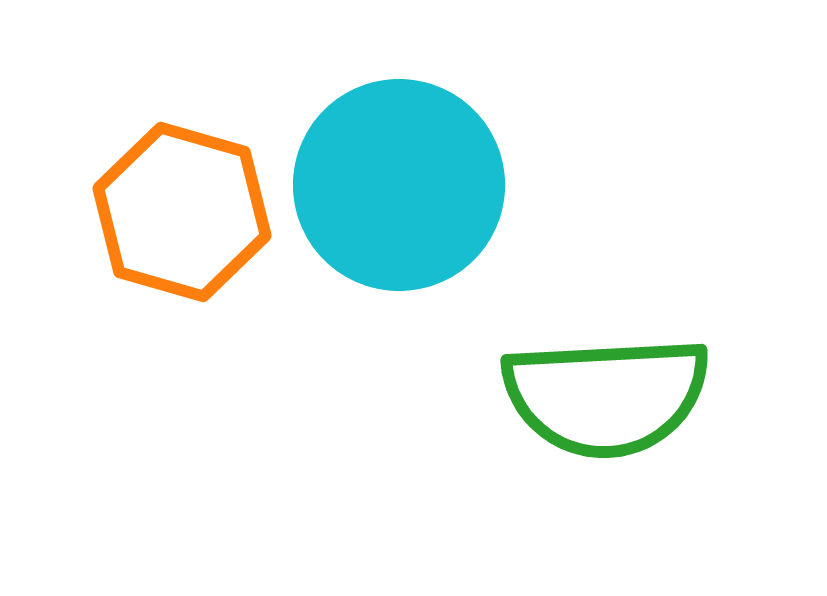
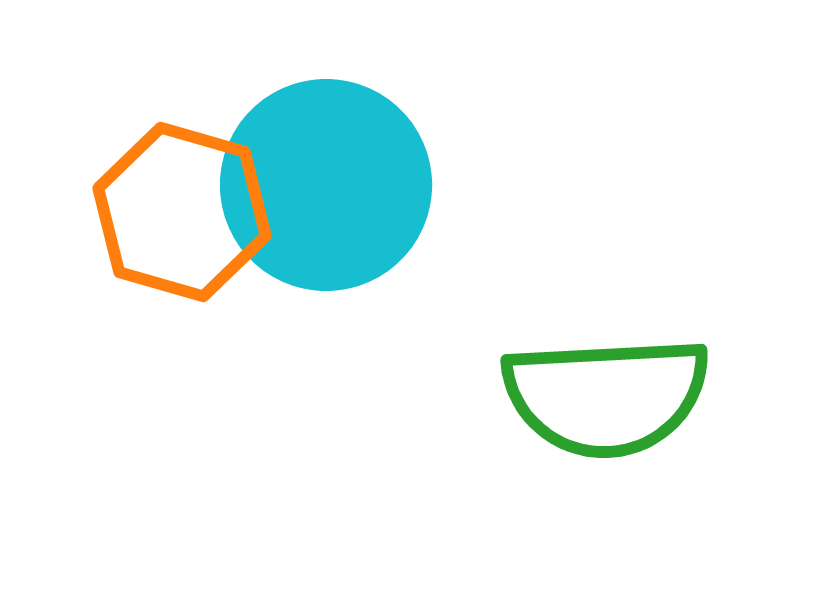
cyan circle: moved 73 px left
